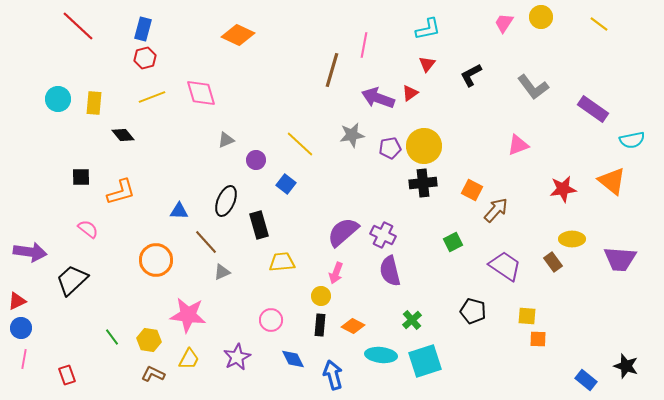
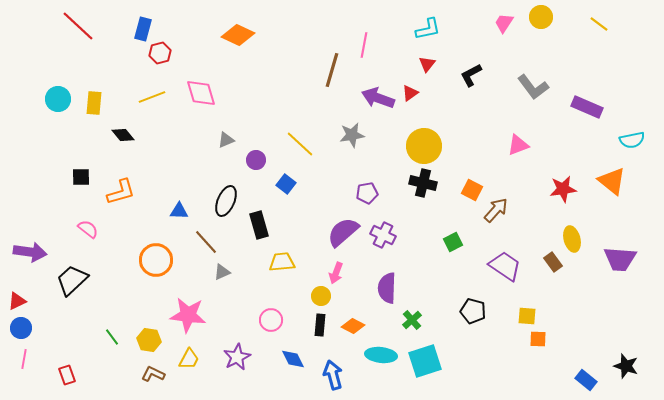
red hexagon at (145, 58): moved 15 px right, 5 px up
purple rectangle at (593, 109): moved 6 px left, 2 px up; rotated 12 degrees counterclockwise
purple pentagon at (390, 148): moved 23 px left, 45 px down
black cross at (423, 183): rotated 20 degrees clockwise
yellow ellipse at (572, 239): rotated 75 degrees clockwise
purple semicircle at (390, 271): moved 3 px left, 17 px down; rotated 16 degrees clockwise
